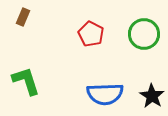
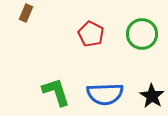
brown rectangle: moved 3 px right, 4 px up
green circle: moved 2 px left
green L-shape: moved 30 px right, 11 px down
